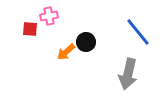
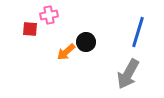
pink cross: moved 1 px up
blue line: rotated 56 degrees clockwise
gray arrow: rotated 16 degrees clockwise
